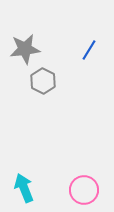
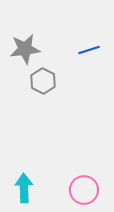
blue line: rotated 40 degrees clockwise
cyan arrow: rotated 20 degrees clockwise
